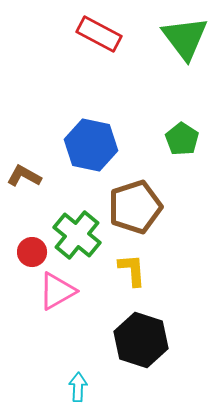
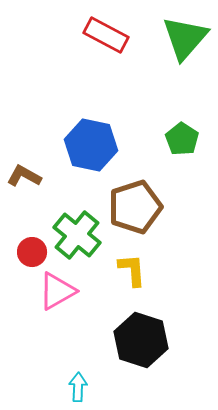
red rectangle: moved 7 px right, 1 px down
green triangle: rotated 18 degrees clockwise
